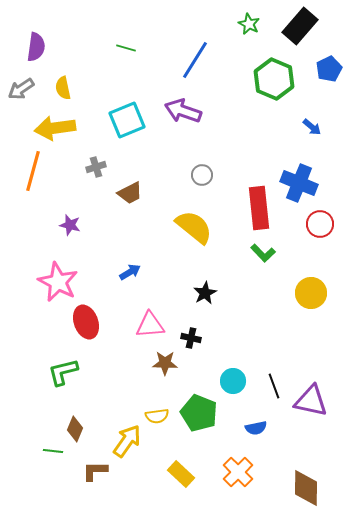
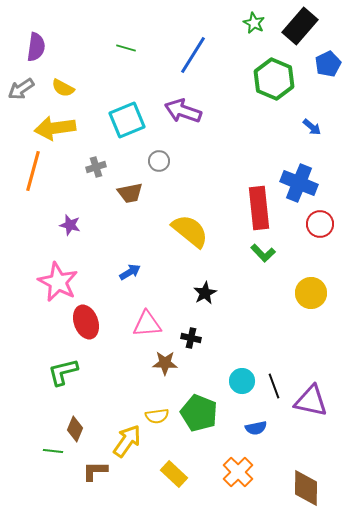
green star at (249, 24): moved 5 px right, 1 px up
blue line at (195, 60): moved 2 px left, 5 px up
blue pentagon at (329, 69): moved 1 px left, 5 px up
yellow semicircle at (63, 88): rotated 50 degrees counterclockwise
gray circle at (202, 175): moved 43 px left, 14 px up
brown trapezoid at (130, 193): rotated 16 degrees clockwise
yellow semicircle at (194, 227): moved 4 px left, 4 px down
pink triangle at (150, 325): moved 3 px left, 1 px up
cyan circle at (233, 381): moved 9 px right
yellow rectangle at (181, 474): moved 7 px left
